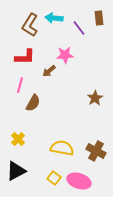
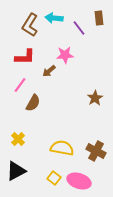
pink line: rotated 21 degrees clockwise
